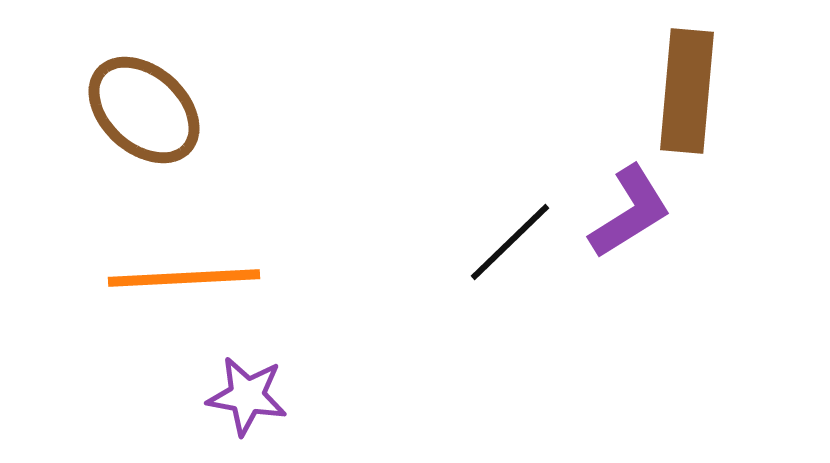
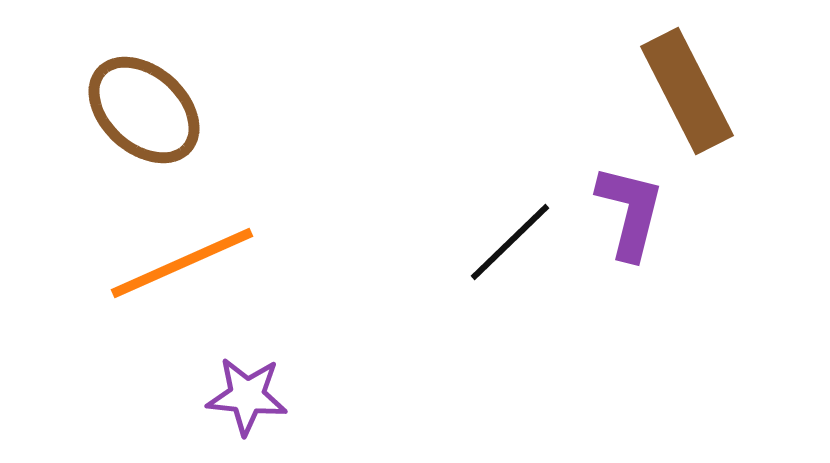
brown rectangle: rotated 32 degrees counterclockwise
purple L-shape: rotated 44 degrees counterclockwise
orange line: moved 2 px left, 15 px up; rotated 21 degrees counterclockwise
purple star: rotated 4 degrees counterclockwise
